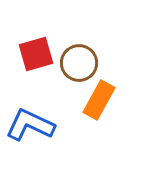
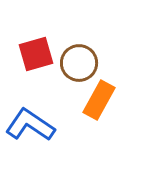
blue L-shape: rotated 9 degrees clockwise
